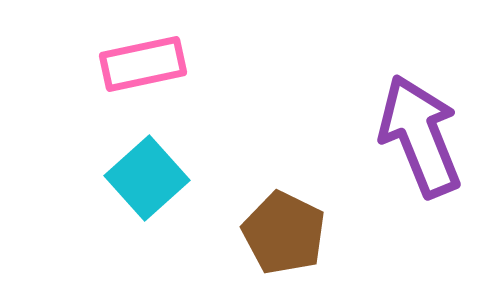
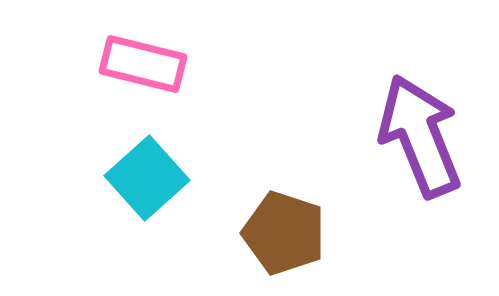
pink rectangle: rotated 26 degrees clockwise
brown pentagon: rotated 8 degrees counterclockwise
